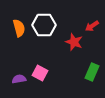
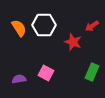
orange semicircle: rotated 18 degrees counterclockwise
red star: moved 1 px left
pink square: moved 6 px right
